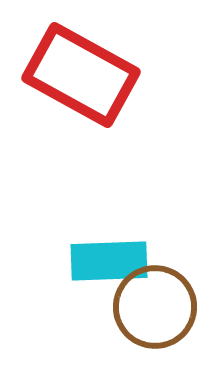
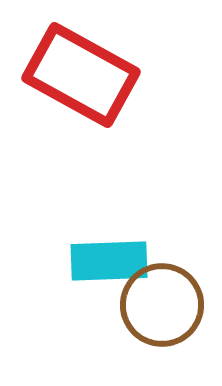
brown circle: moved 7 px right, 2 px up
